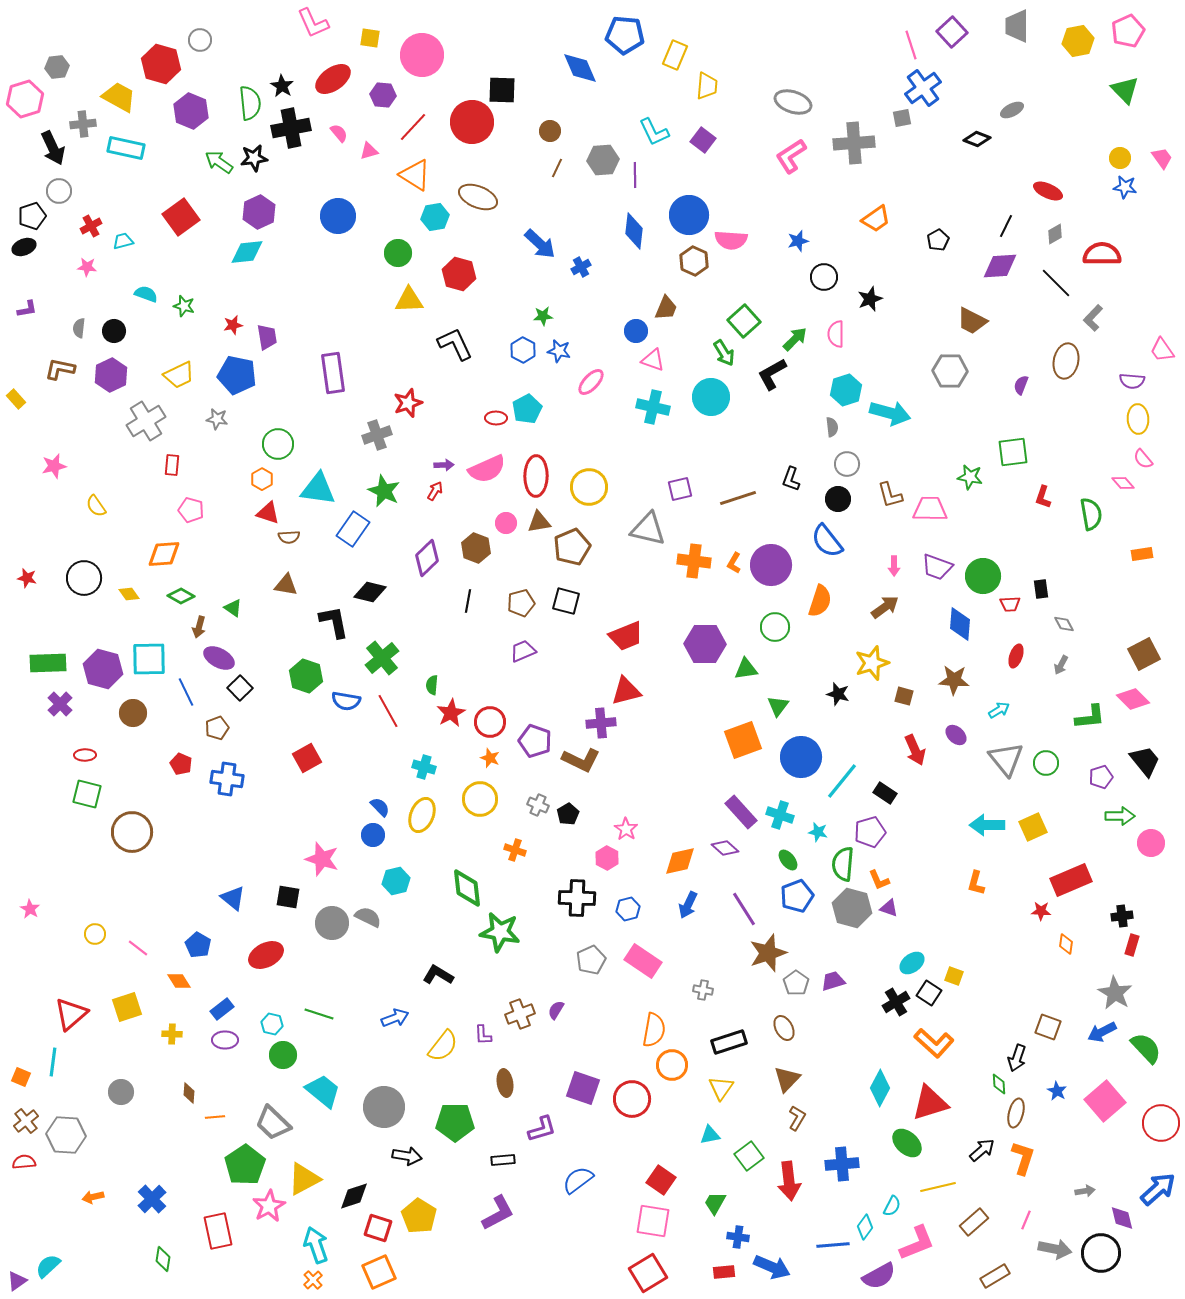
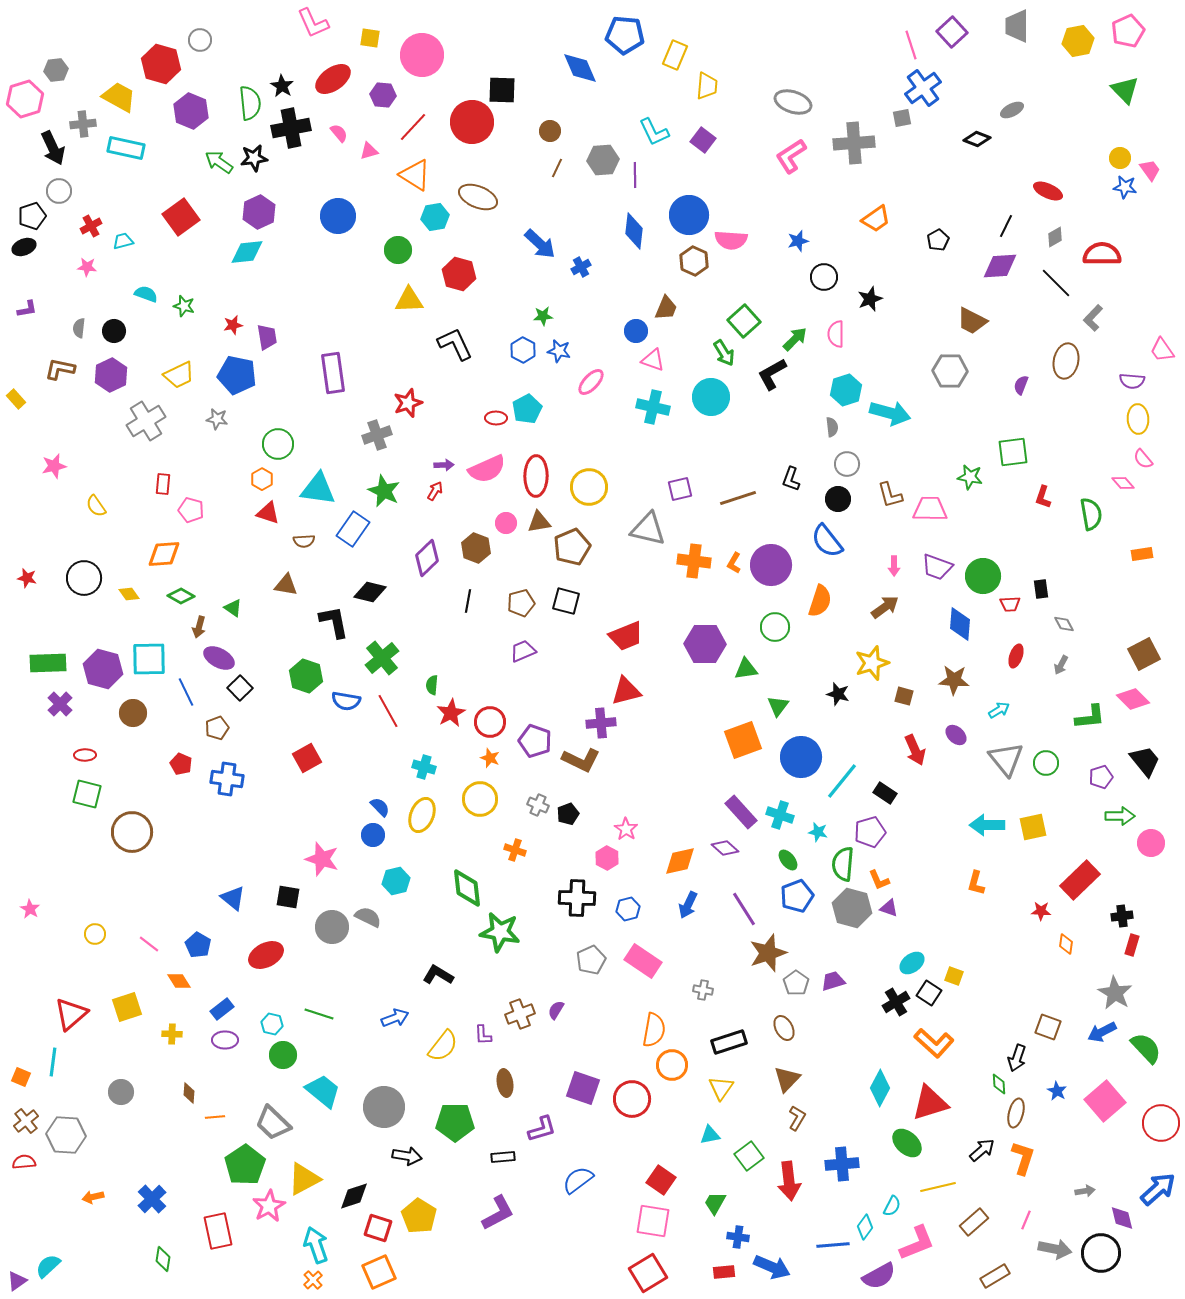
gray hexagon at (57, 67): moved 1 px left, 3 px down
pink trapezoid at (1162, 158): moved 12 px left, 12 px down
gray diamond at (1055, 234): moved 3 px down
green circle at (398, 253): moved 3 px up
red rectangle at (172, 465): moved 9 px left, 19 px down
brown semicircle at (289, 537): moved 15 px right, 4 px down
black pentagon at (568, 814): rotated 10 degrees clockwise
yellow square at (1033, 827): rotated 12 degrees clockwise
red rectangle at (1071, 880): moved 9 px right; rotated 21 degrees counterclockwise
gray circle at (332, 923): moved 4 px down
pink line at (138, 948): moved 11 px right, 4 px up
black rectangle at (503, 1160): moved 3 px up
